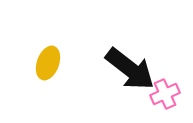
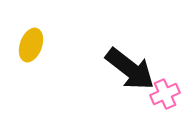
yellow ellipse: moved 17 px left, 18 px up
